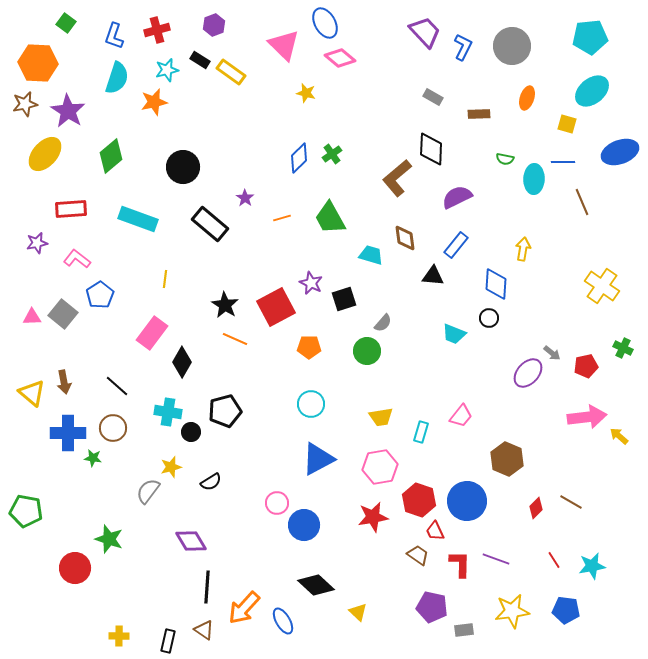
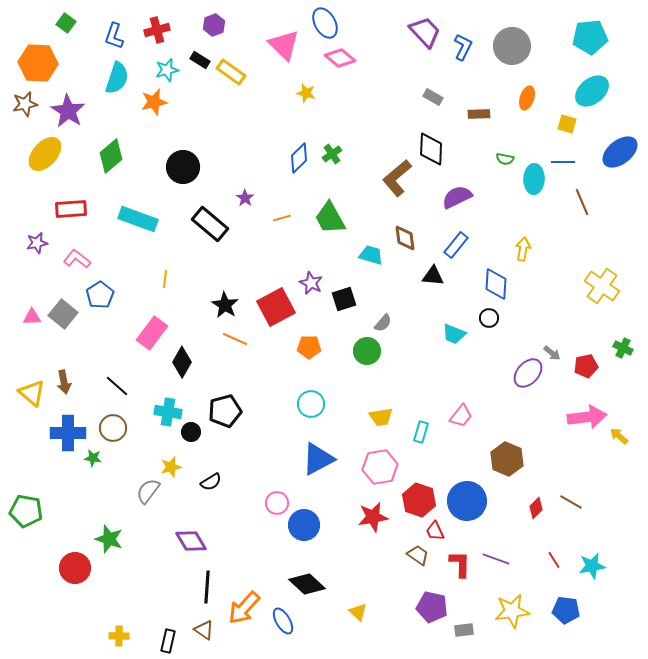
blue ellipse at (620, 152): rotated 18 degrees counterclockwise
black diamond at (316, 585): moved 9 px left, 1 px up
